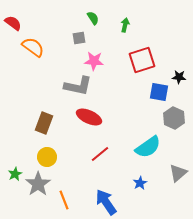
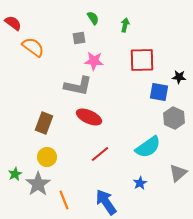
red square: rotated 16 degrees clockwise
